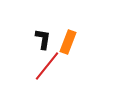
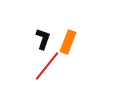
black L-shape: rotated 10 degrees clockwise
